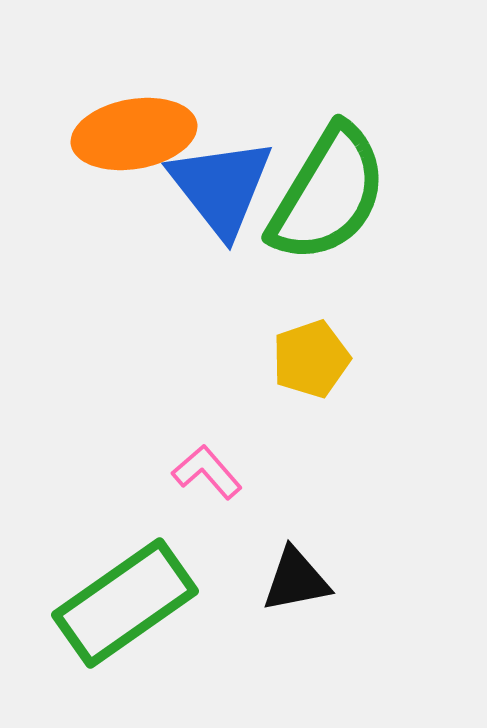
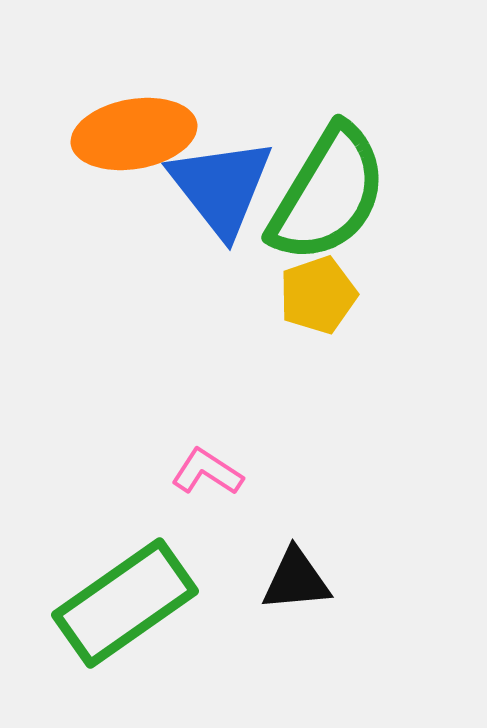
yellow pentagon: moved 7 px right, 64 px up
pink L-shape: rotated 16 degrees counterclockwise
black triangle: rotated 6 degrees clockwise
